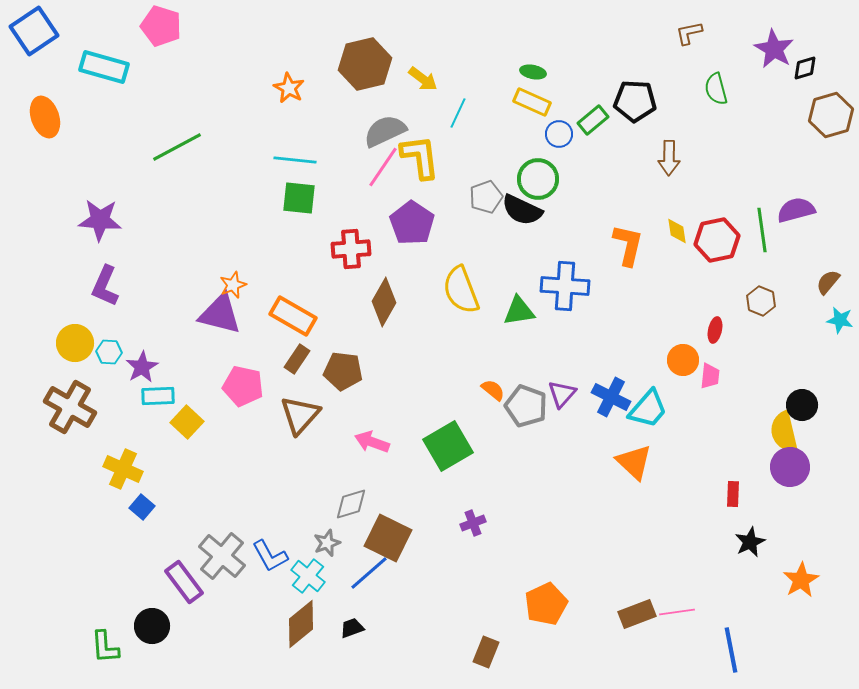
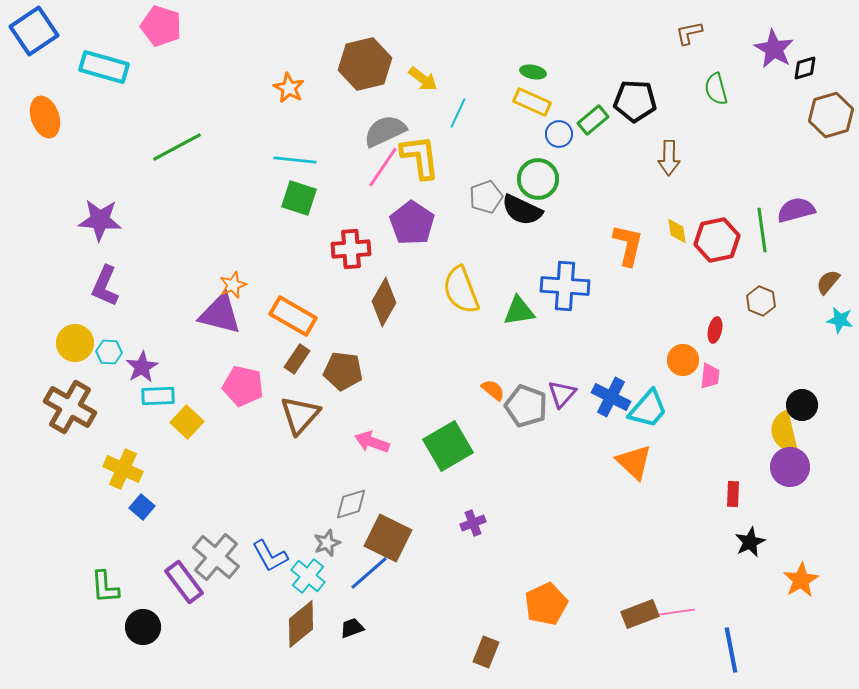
green square at (299, 198): rotated 12 degrees clockwise
gray cross at (222, 556): moved 6 px left, 1 px down
brown rectangle at (637, 614): moved 3 px right
black circle at (152, 626): moved 9 px left, 1 px down
green L-shape at (105, 647): moved 60 px up
